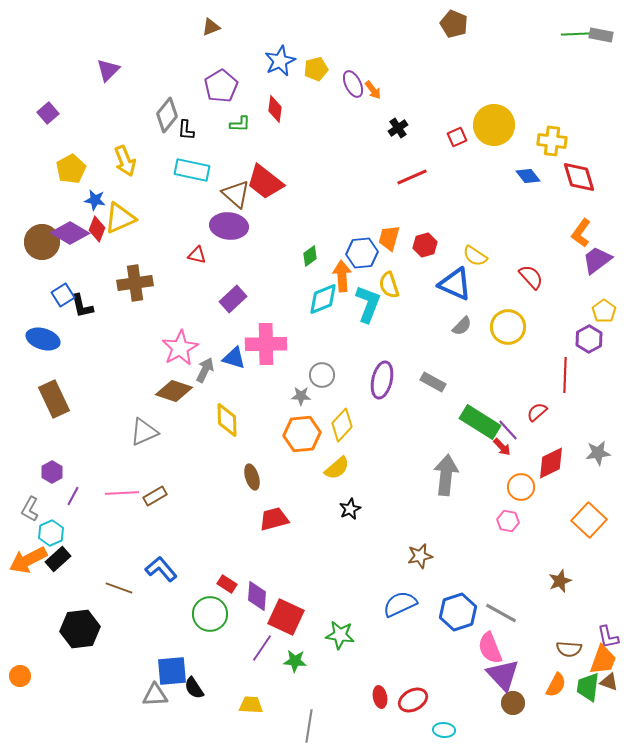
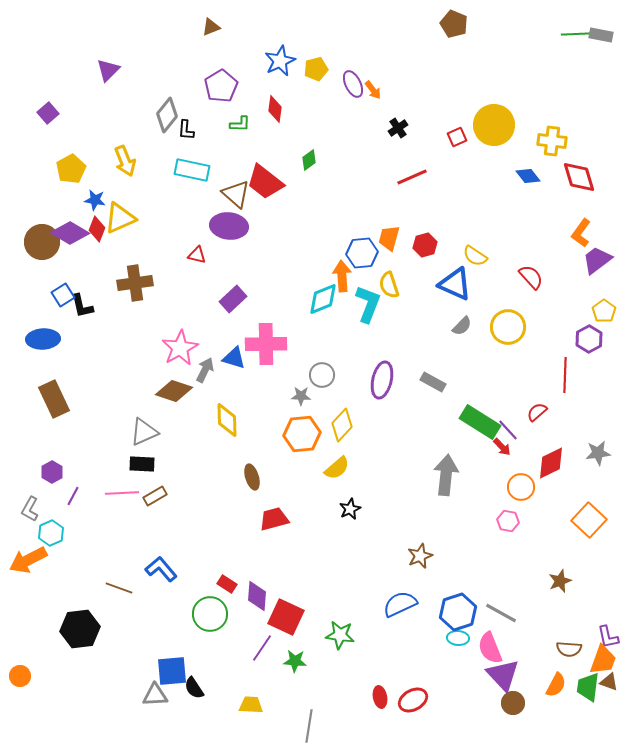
green diamond at (310, 256): moved 1 px left, 96 px up
blue ellipse at (43, 339): rotated 20 degrees counterclockwise
brown star at (420, 556): rotated 10 degrees counterclockwise
black rectangle at (58, 559): moved 84 px right, 95 px up; rotated 45 degrees clockwise
cyan ellipse at (444, 730): moved 14 px right, 92 px up
